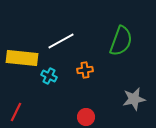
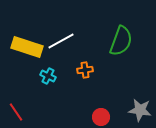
yellow rectangle: moved 5 px right, 11 px up; rotated 12 degrees clockwise
cyan cross: moved 1 px left
gray star: moved 6 px right, 11 px down; rotated 20 degrees clockwise
red line: rotated 60 degrees counterclockwise
red circle: moved 15 px right
